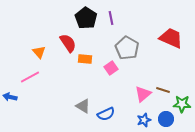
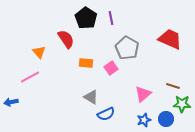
red trapezoid: moved 1 px left, 1 px down
red semicircle: moved 2 px left, 4 px up
orange rectangle: moved 1 px right, 4 px down
brown line: moved 10 px right, 4 px up
blue arrow: moved 1 px right, 5 px down; rotated 24 degrees counterclockwise
gray triangle: moved 8 px right, 9 px up
